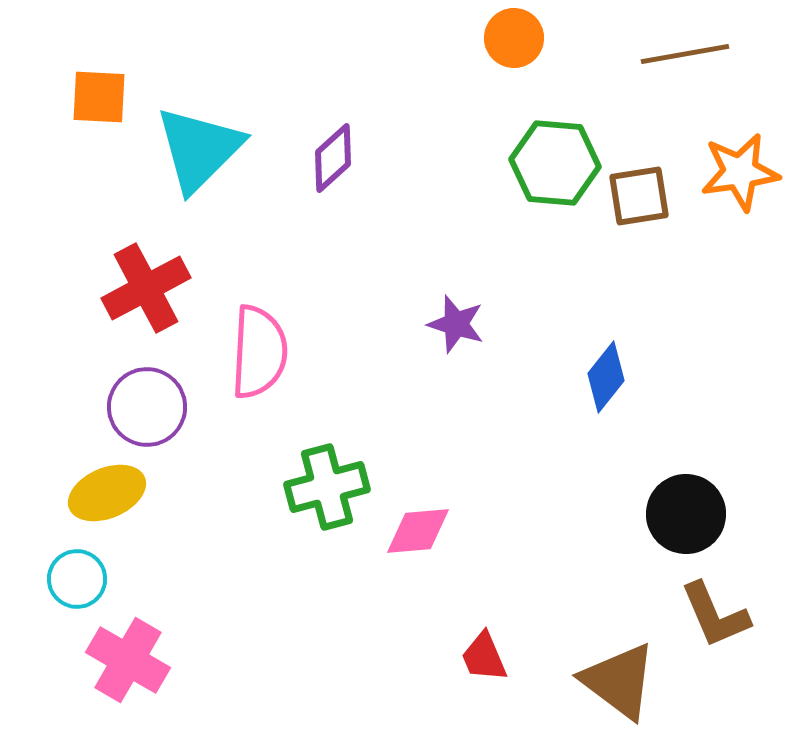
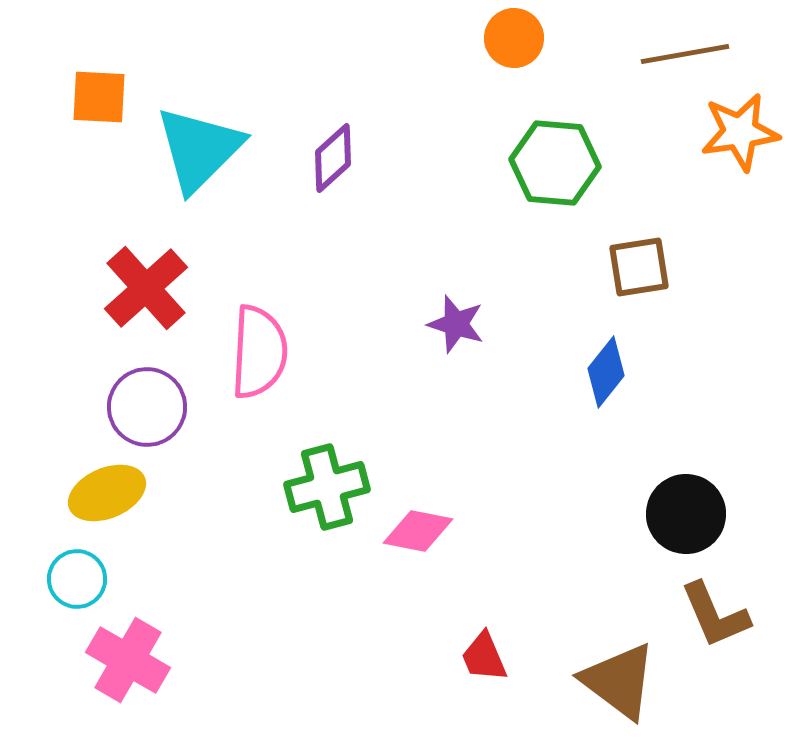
orange star: moved 40 px up
brown square: moved 71 px down
red cross: rotated 14 degrees counterclockwise
blue diamond: moved 5 px up
pink diamond: rotated 16 degrees clockwise
